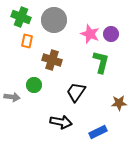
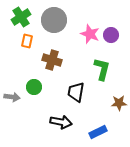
green cross: rotated 36 degrees clockwise
purple circle: moved 1 px down
green L-shape: moved 1 px right, 7 px down
green circle: moved 2 px down
black trapezoid: rotated 25 degrees counterclockwise
